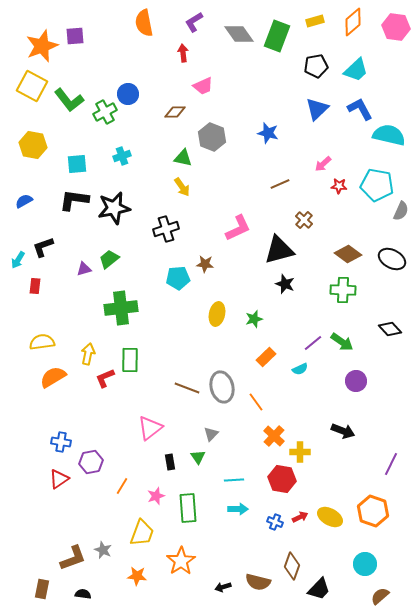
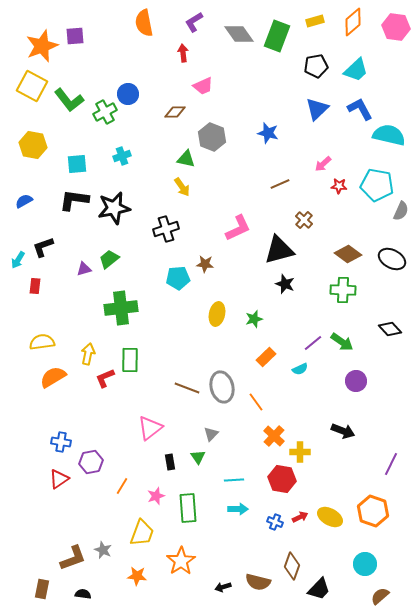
green triangle at (183, 158): moved 3 px right, 1 px down
